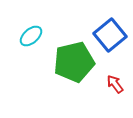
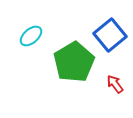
green pentagon: rotated 18 degrees counterclockwise
